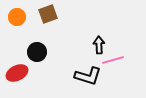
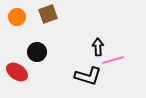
black arrow: moved 1 px left, 2 px down
red ellipse: moved 1 px up; rotated 60 degrees clockwise
